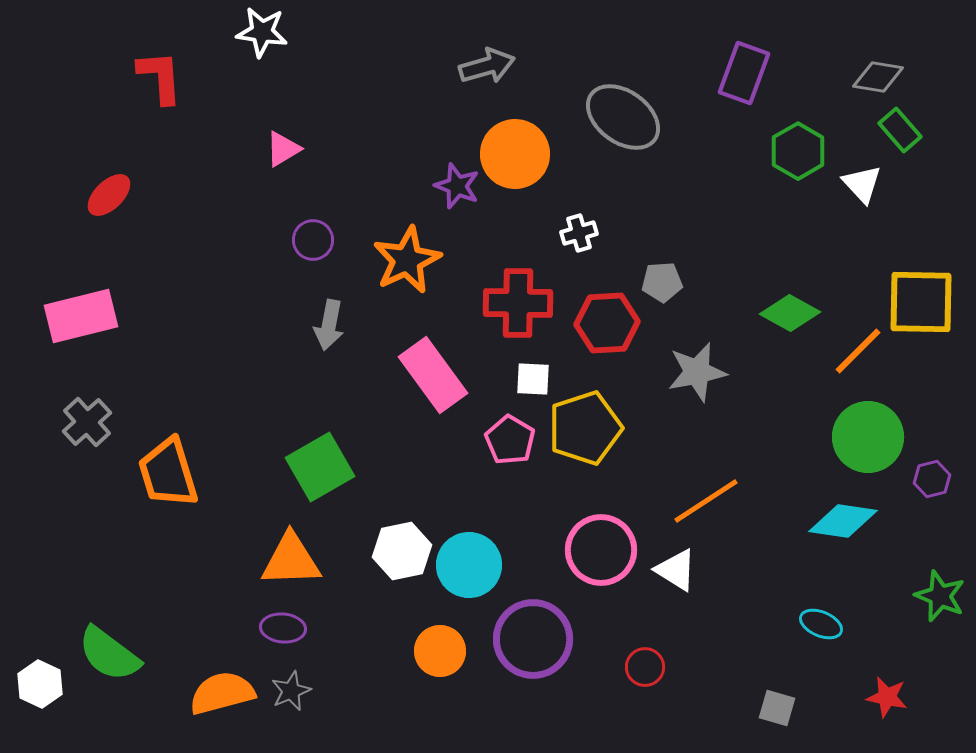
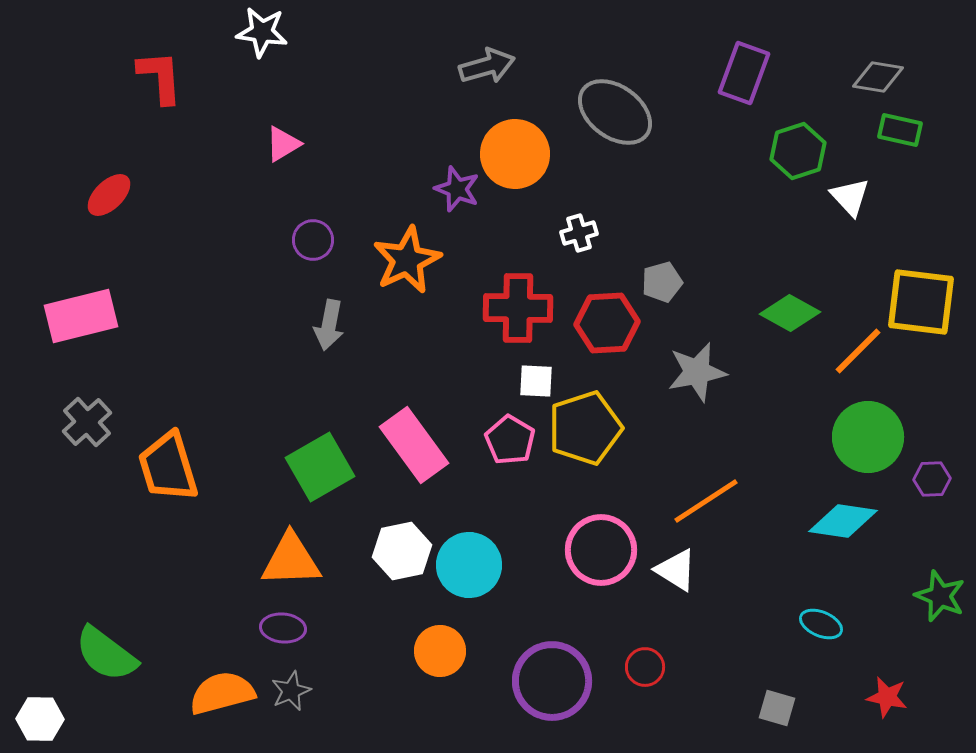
gray ellipse at (623, 117): moved 8 px left, 5 px up
green rectangle at (900, 130): rotated 36 degrees counterclockwise
pink triangle at (283, 149): moved 5 px up
green hexagon at (798, 151): rotated 12 degrees clockwise
white triangle at (862, 184): moved 12 px left, 13 px down
purple star at (457, 186): moved 3 px down
gray pentagon at (662, 282): rotated 12 degrees counterclockwise
yellow square at (921, 302): rotated 6 degrees clockwise
red cross at (518, 303): moved 5 px down
pink rectangle at (433, 375): moved 19 px left, 70 px down
white square at (533, 379): moved 3 px right, 2 px down
orange trapezoid at (168, 473): moved 6 px up
purple hexagon at (932, 479): rotated 12 degrees clockwise
purple circle at (533, 639): moved 19 px right, 42 px down
green semicircle at (109, 654): moved 3 px left
white hexagon at (40, 684): moved 35 px down; rotated 24 degrees counterclockwise
